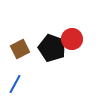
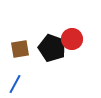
brown square: rotated 18 degrees clockwise
